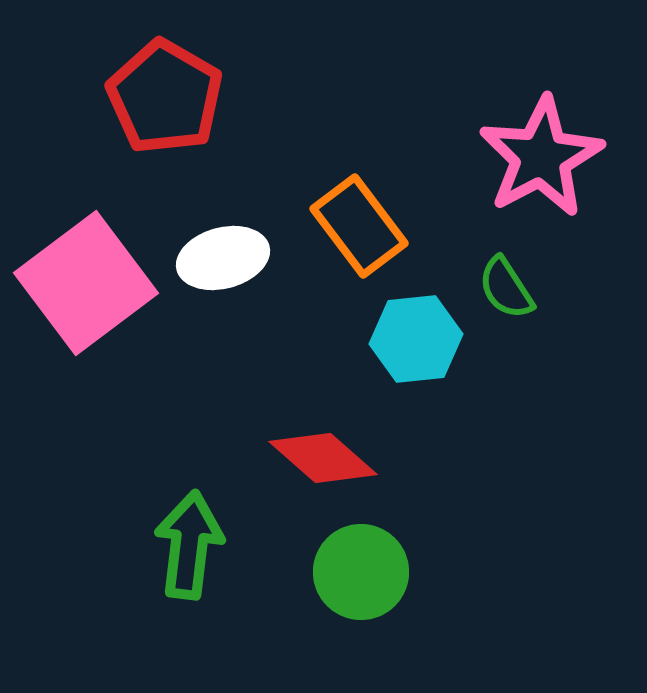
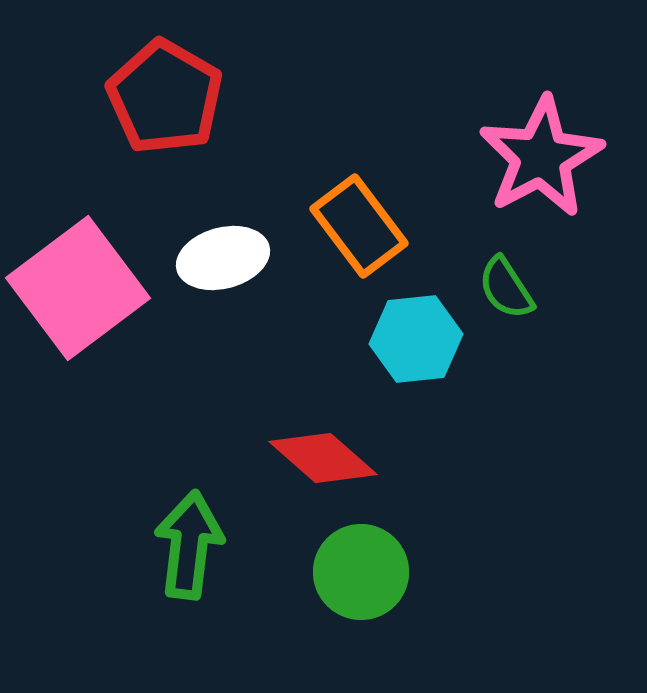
pink square: moved 8 px left, 5 px down
